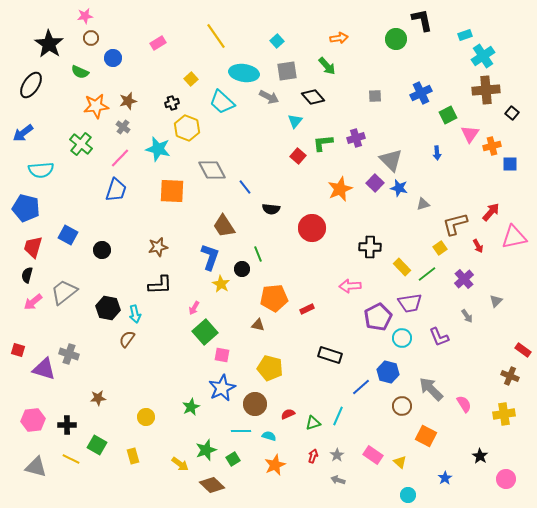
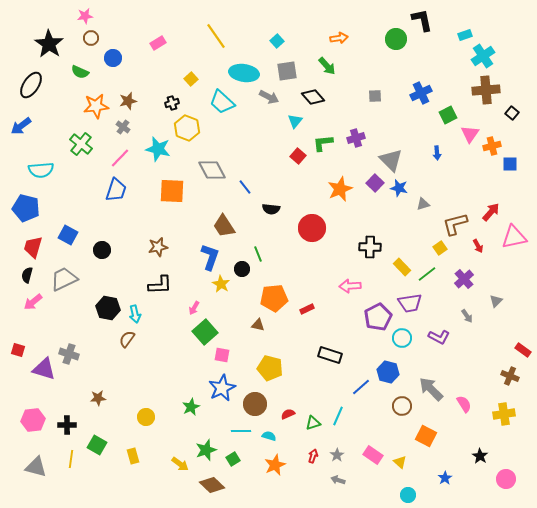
blue arrow at (23, 133): moved 2 px left, 7 px up
gray trapezoid at (64, 292): moved 13 px up; rotated 12 degrees clockwise
purple L-shape at (439, 337): rotated 40 degrees counterclockwise
yellow line at (71, 459): rotated 72 degrees clockwise
